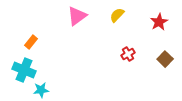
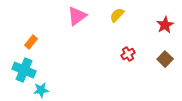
red star: moved 6 px right, 3 px down
